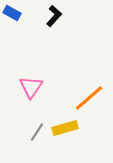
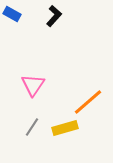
blue rectangle: moved 1 px down
pink triangle: moved 2 px right, 2 px up
orange line: moved 1 px left, 4 px down
gray line: moved 5 px left, 5 px up
